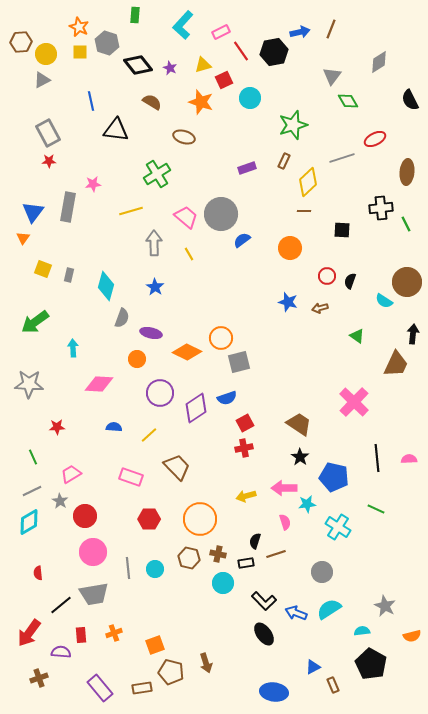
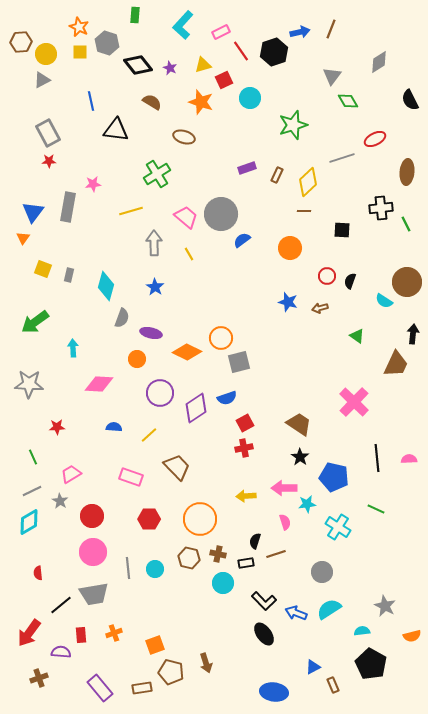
black hexagon at (274, 52): rotated 8 degrees counterclockwise
brown rectangle at (284, 161): moved 7 px left, 14 px down
yellow arrow at (246, 496): rotated 12 degrees clockwise
red circle at (85, 516): moved 7 px right
